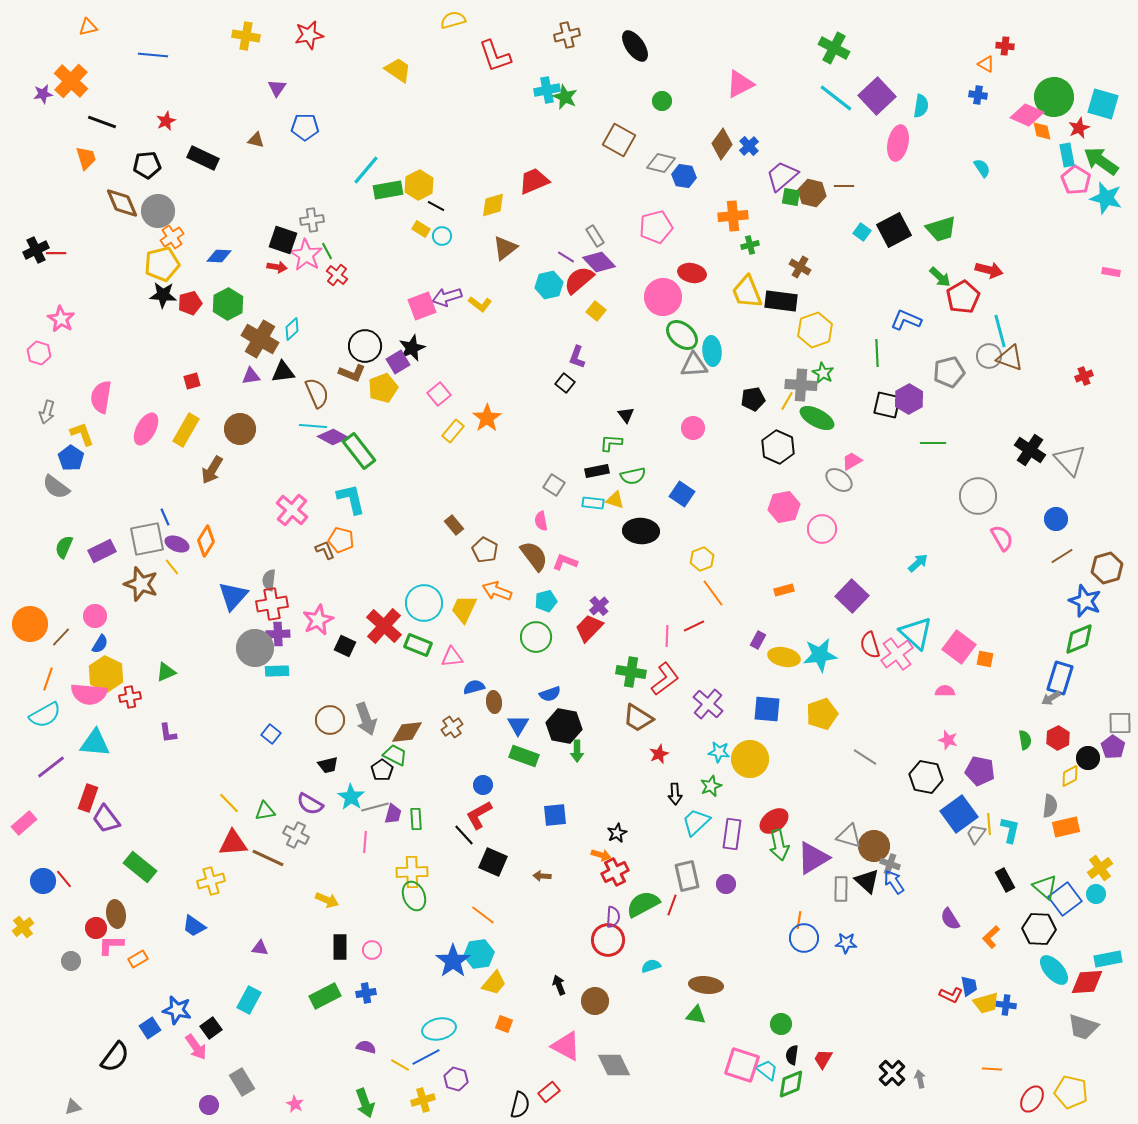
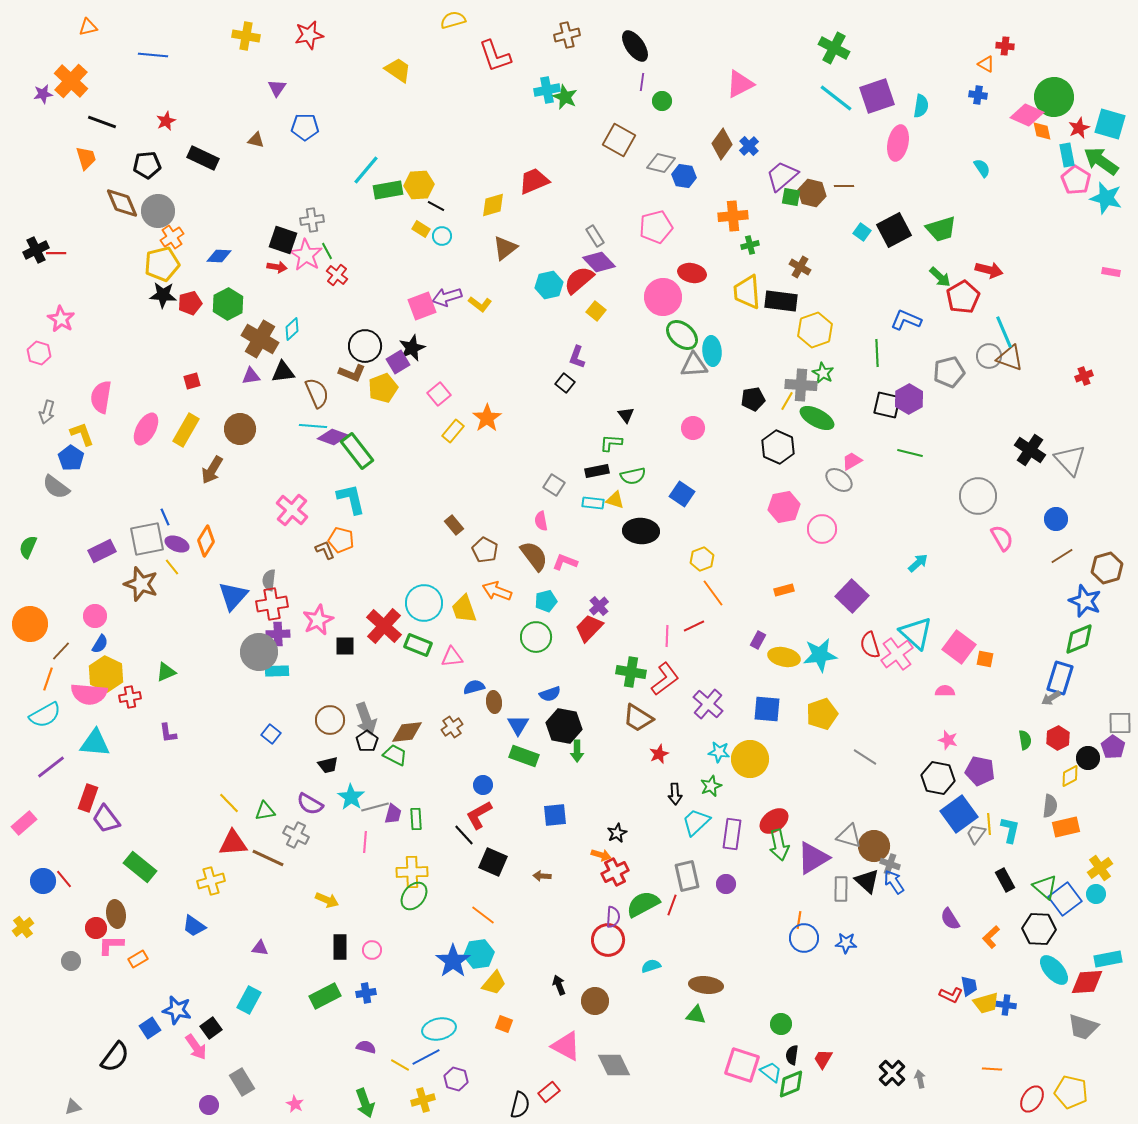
purple square at (877, 96): rotated 24 degrees clockwise
cyan square at (1103, 104): moved 7 px right, 20 px down
yellow hexagon at (419, 185): rotated 24 degrees clockwise
purple line at (566, 257): moved 76 px right, 175 px up; rotated 66 degrees clockwise
yellow trapezoid at (747, 292): rotated 18 degrees clockwise
cyan line at (1000, 331): moved 4 px right, 1 px down; rotated 8 degrees counterclockwise
purple diamond at (333, 437): rotated 8 degrees counterclockwise
green line at (933, 443): moved 23 px left, 10 px down; rotated 15 degrees clockwise
green rectangle at (359, 451): moved 2 px left
green semicircle at (64, 547): moved 36 px left
yellow trapezoid at (464, 609): rotated 44 degrees counterclockwise
brown line at (61, 637): moved 14 px down
black square at (345, 646): rotated 25 degrees counterclockwise
gray circle at (255, 648): moved 4 px right, 4 px down
black pentagon at (382, 770): moved 15 px left, 29 px up
black hexagon at (926, 777): moved 12 px right, 1 px down
green ellipse at (414, 896): rotated 60 degrees clockwise
cyan trapezoid at (767, 1070): moved 4 px right, 2 px down
